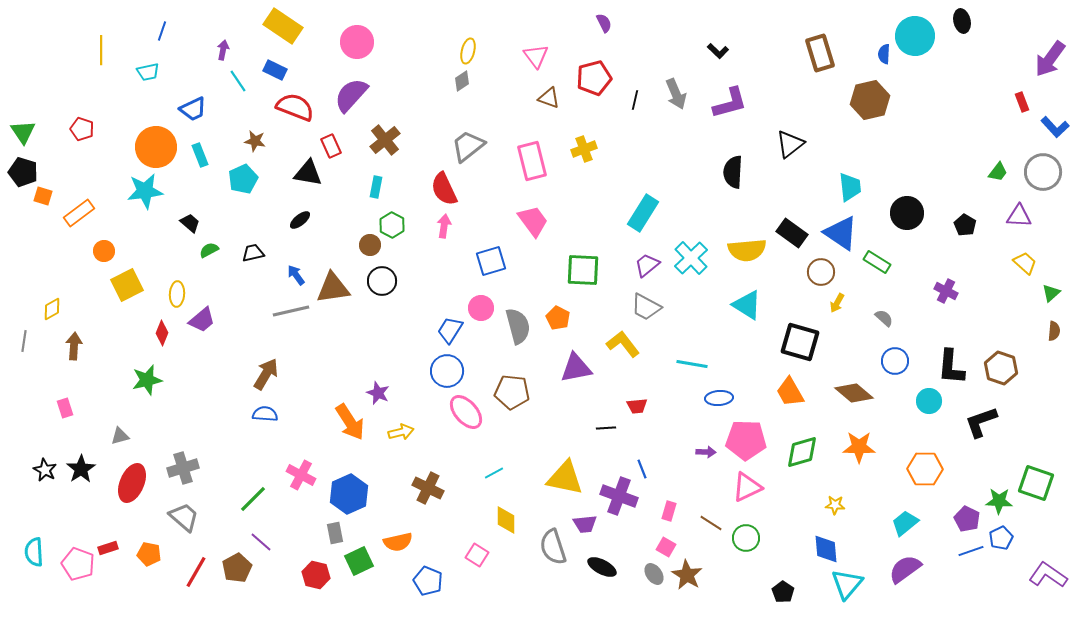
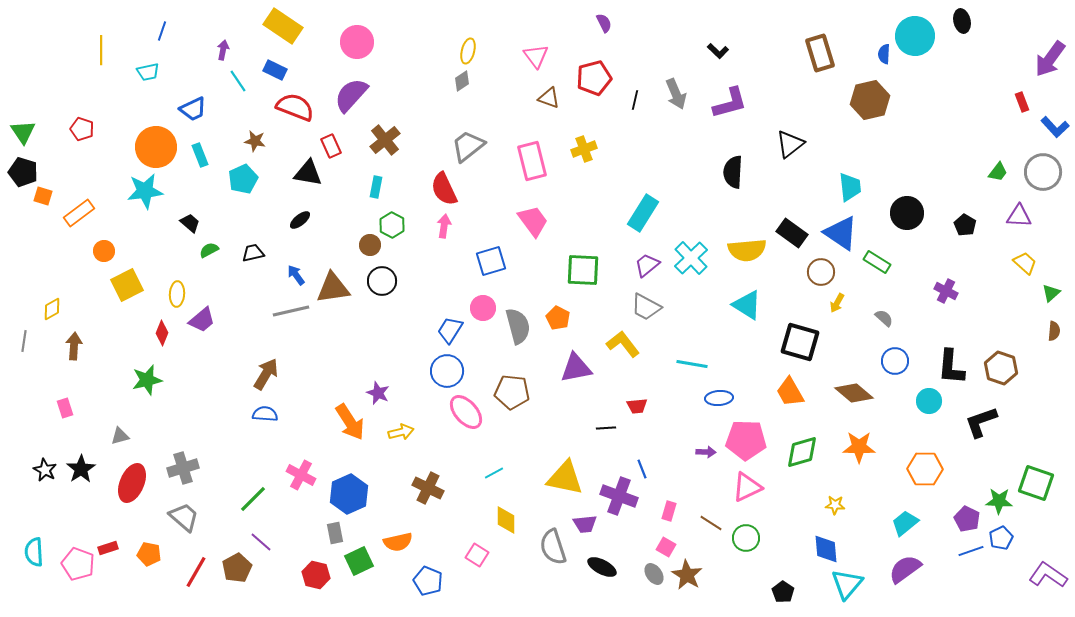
pink circle at (481, 308): moved 2 px right
